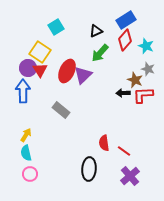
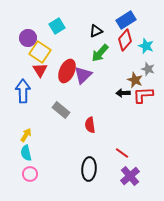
cyan square: moved 1 px right, 1 px up
purple circle: moved 30 px up
red semicircle: moved 14 px left, 18 px up
red line: moved 2 px left, 2 px down
